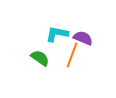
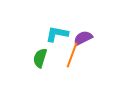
purple semicircle: rotated 48 degrees counterclockwise
green semicircle: rotated 108 degrees counterclockwise
